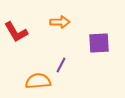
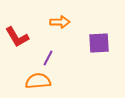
red L-shape: moved 1 px right, 5 px down
purple line: moved 13 px left, 7 px up
